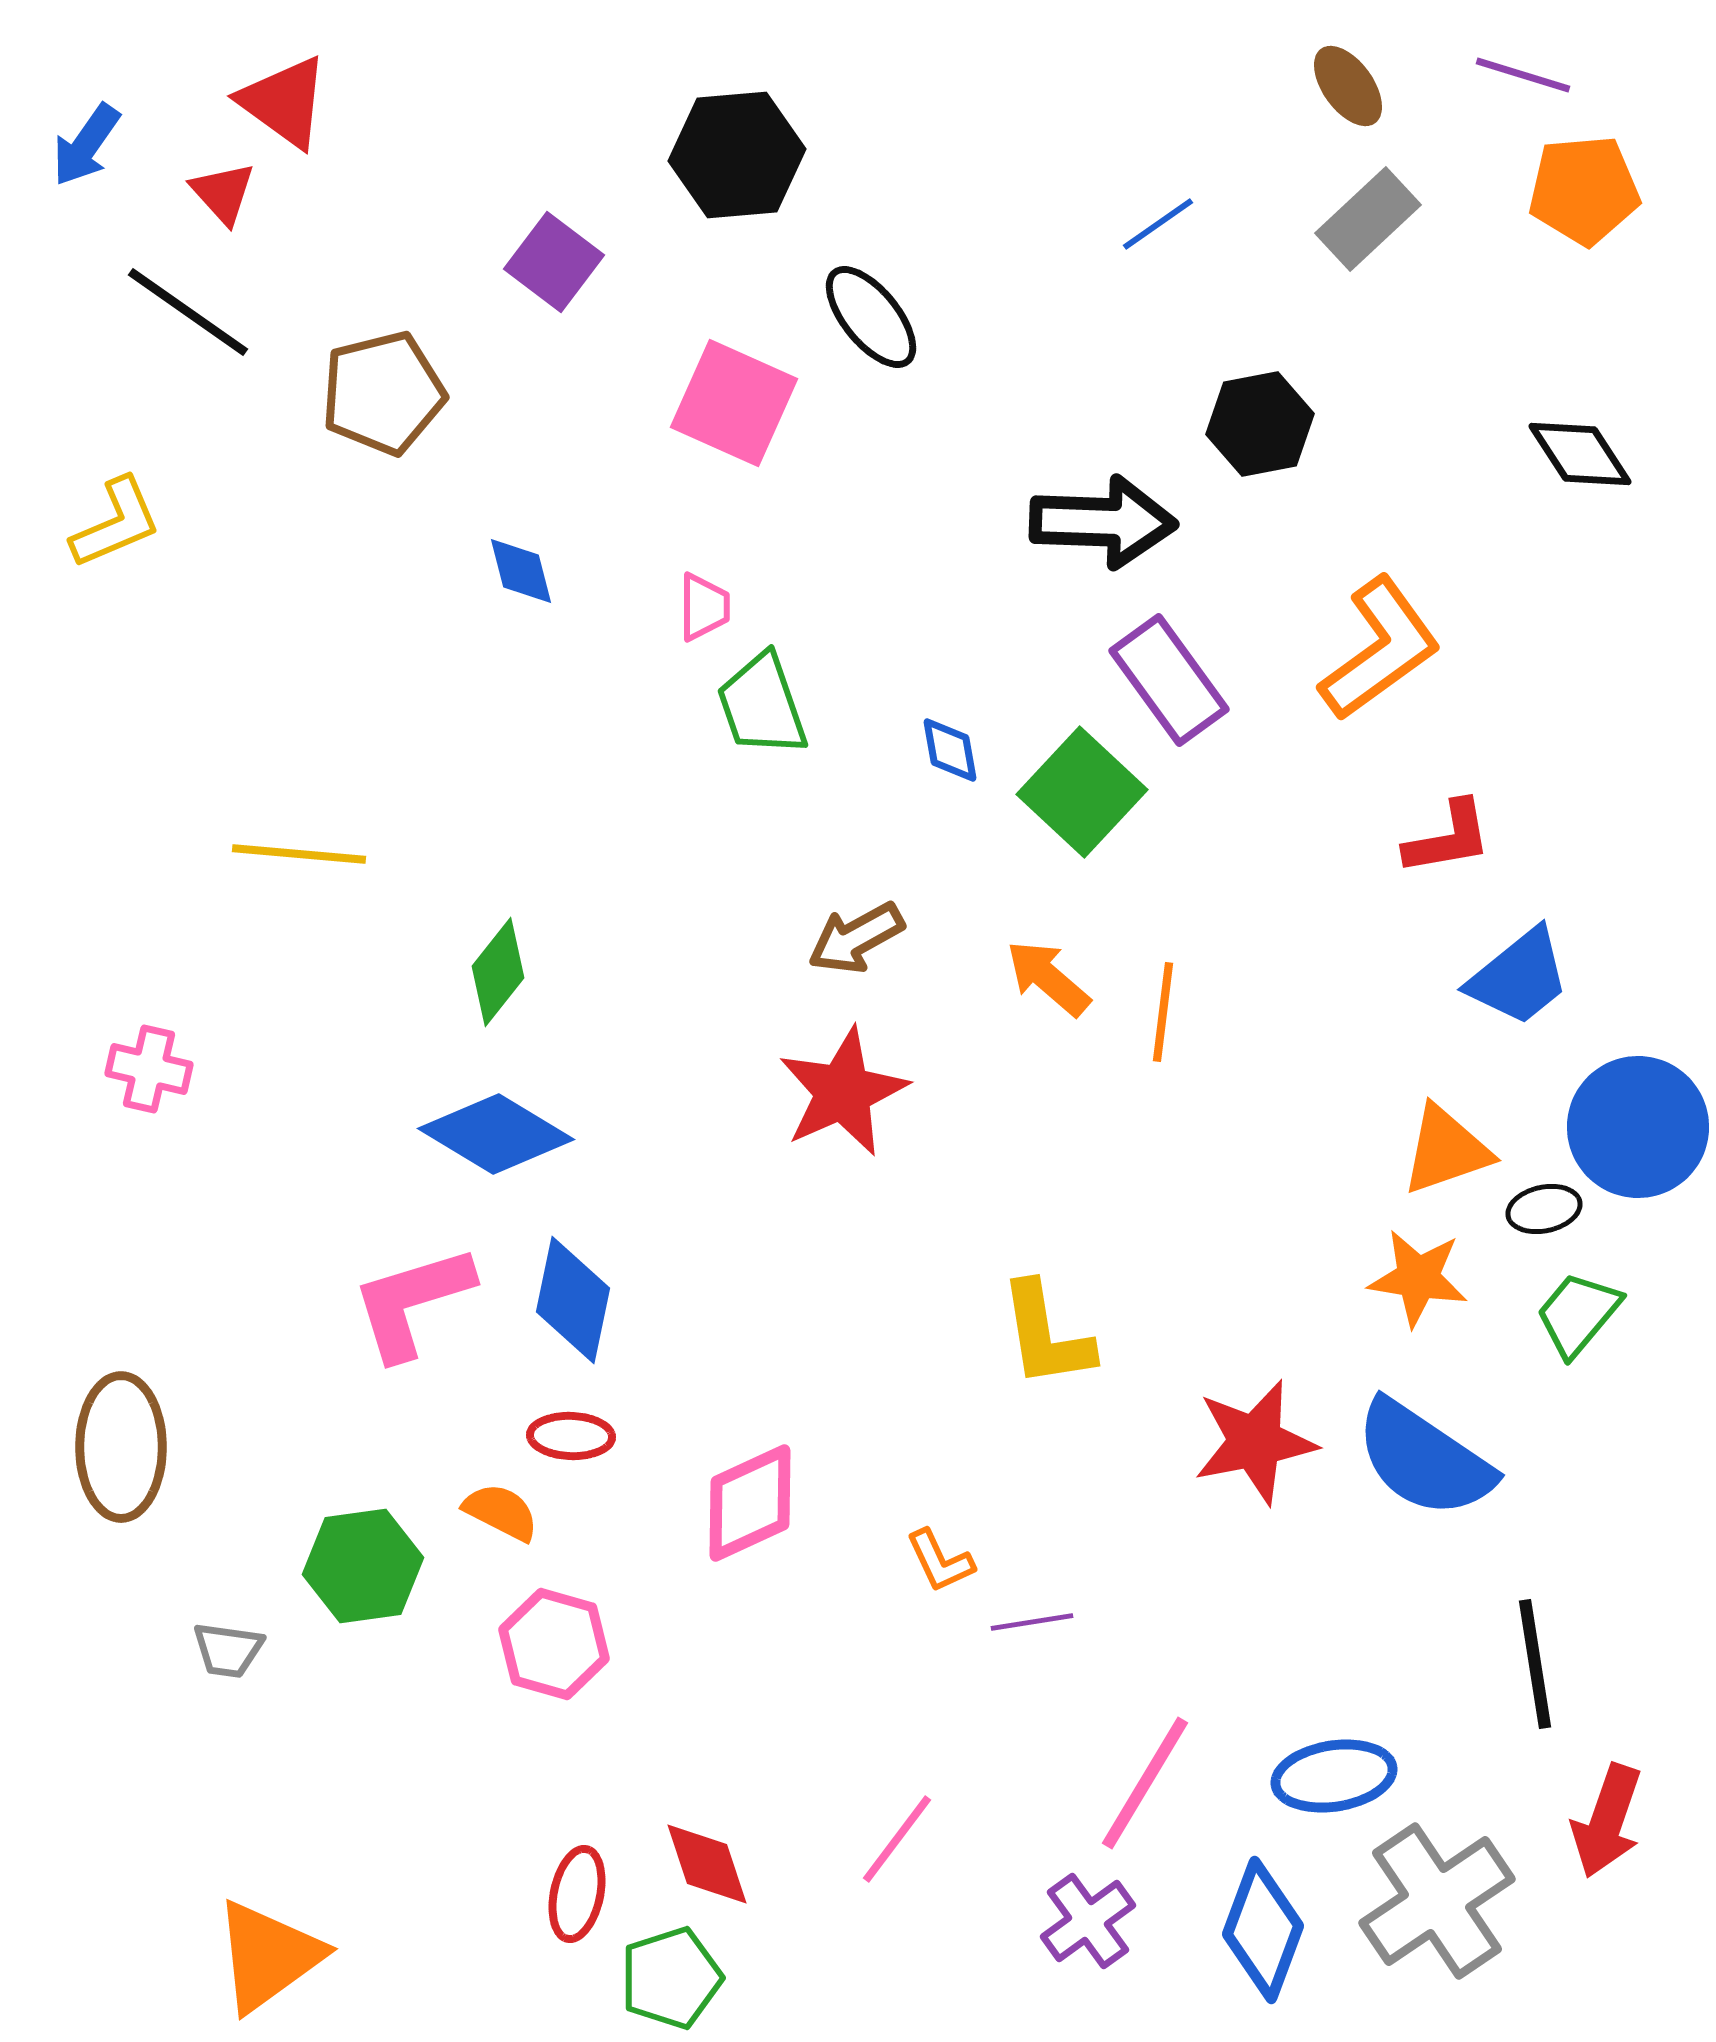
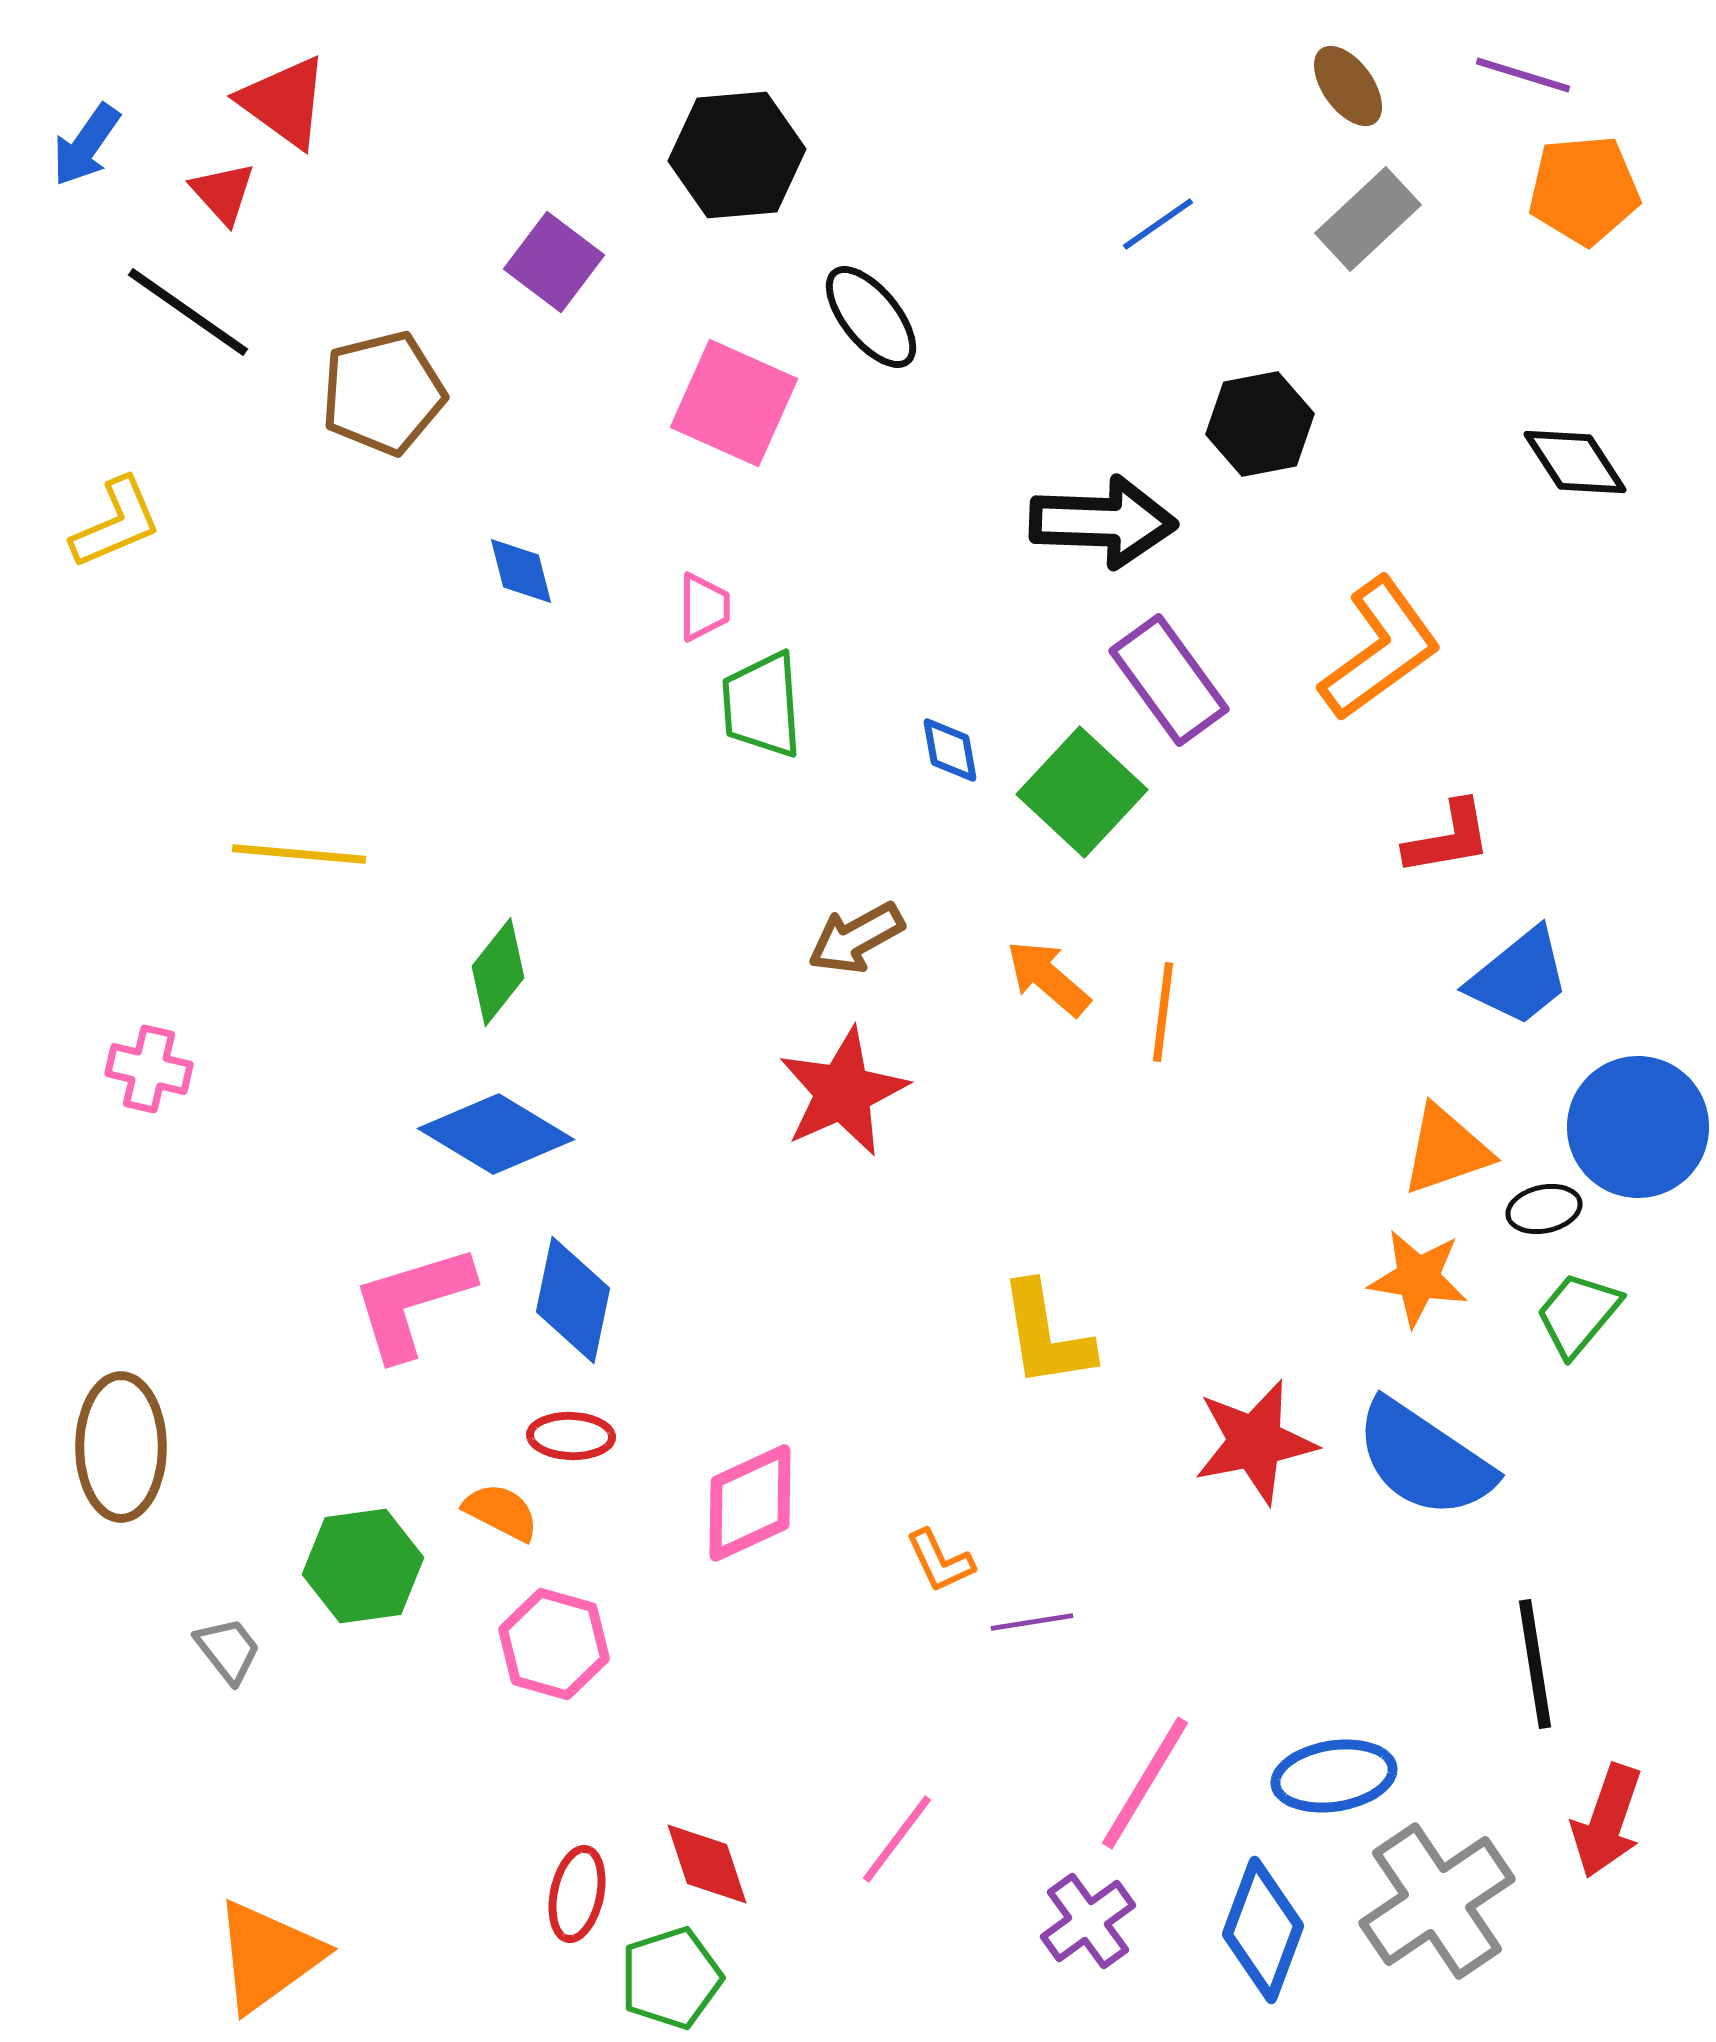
black diamond at (1580, 454): moved 5 px left, 8 px down
green trapezoid at (762, 705): rotated 15 degrees clockwise
gray trapezoid at (228, 1650): rotated 136 degrees counterclockwise
